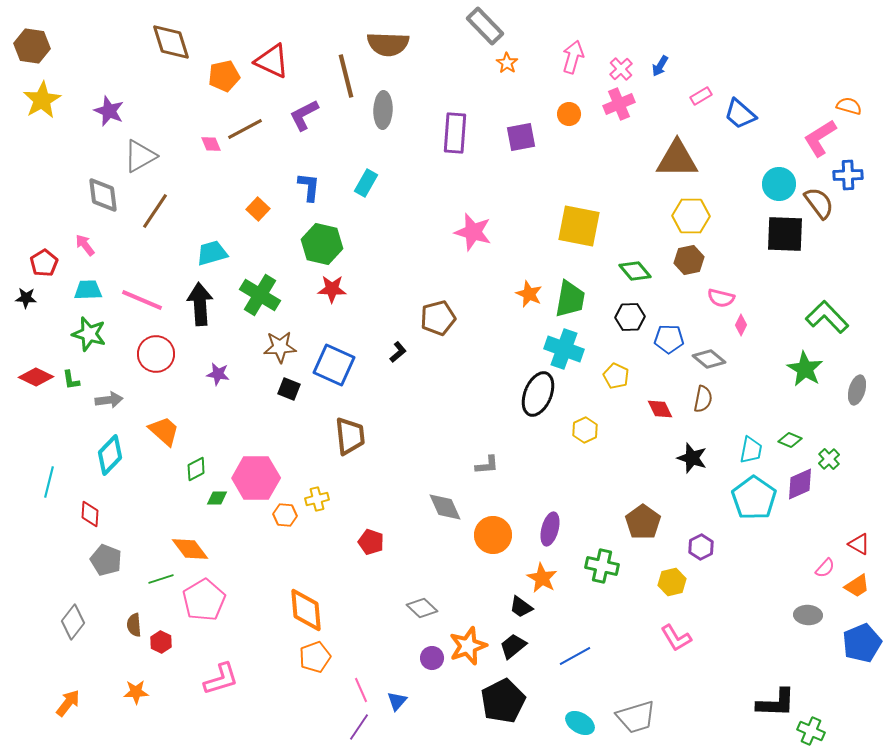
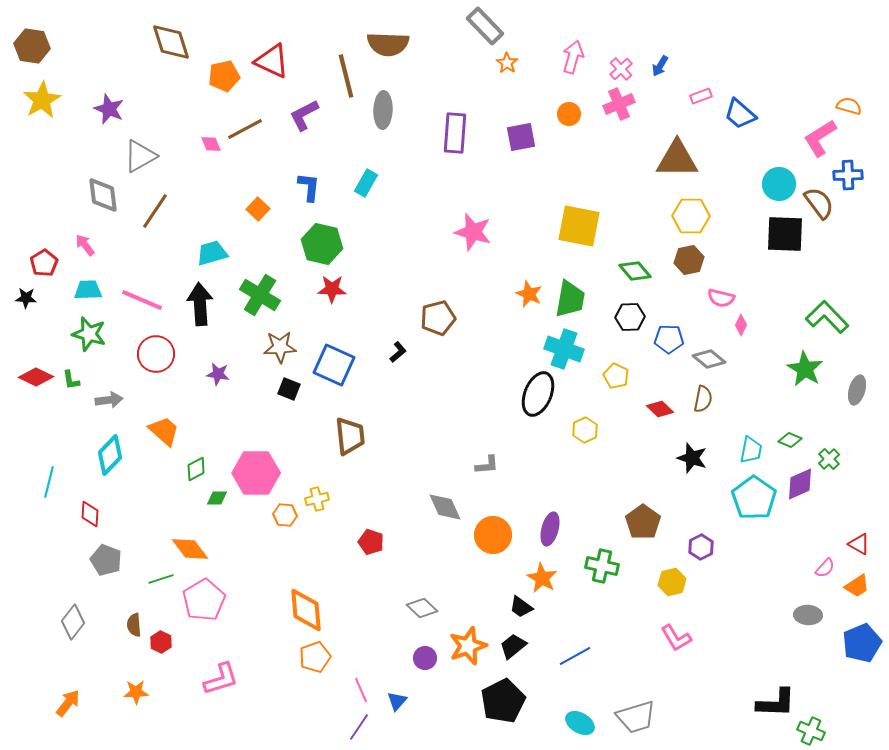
pink rectangle at (701, 96): rotated 10 degrees clockwise
purple star at (109, 111): moved 2 px up
red diamond at (660, 409): rotated 20 degrees counterclockwise
pink hexagon at (256, 478): moved 5 px up
purple circle at (432, 658): moved 7 px left
